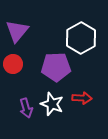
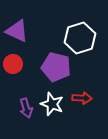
purple triangle: rotated 45 degrees counterclockwise
white hexagon: moved 1 px left; rotated 12 degrees clockwise
purple pentagon: rotated 16 degrees clockwise
